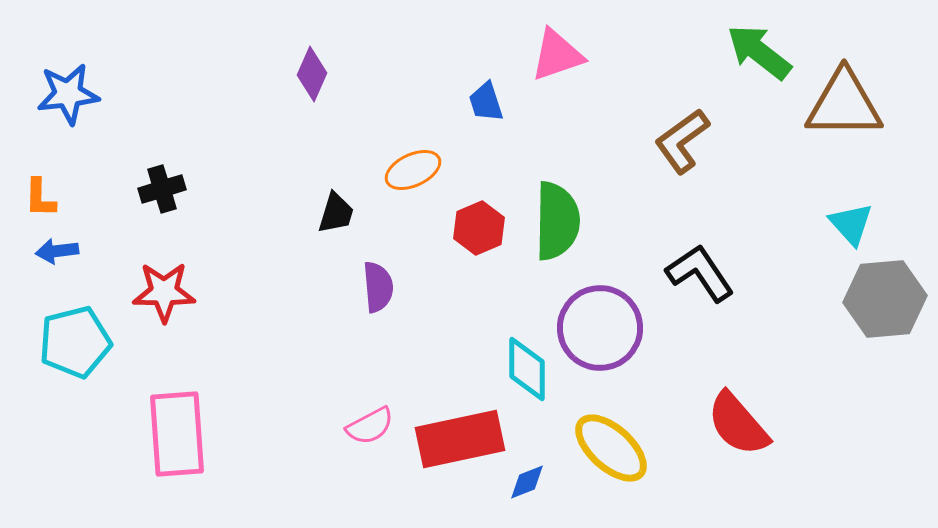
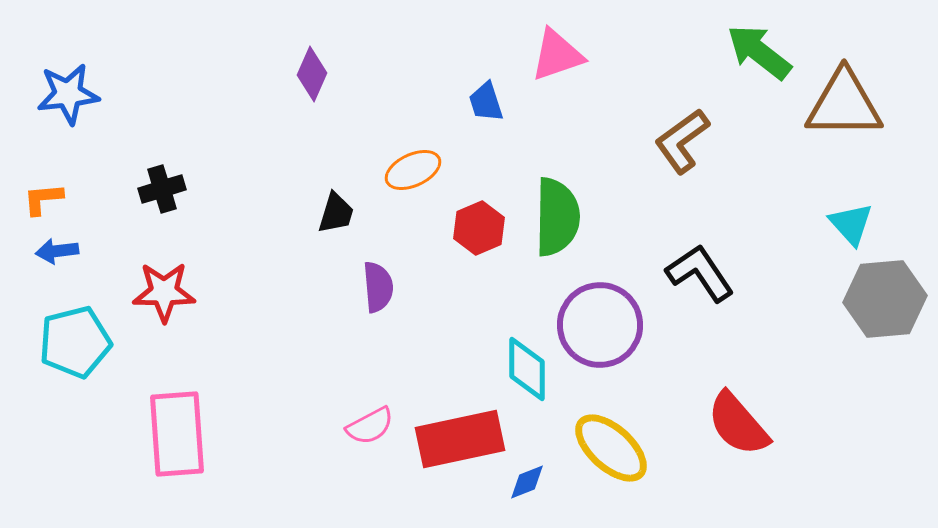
orange L-shape: moved 3 px right, 1 px down; rotated 84 degrees clockwise
green semicircle: moved 4 px up
purple circle: moved 3 px up
